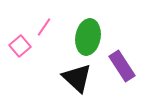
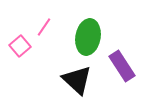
black triangle: moved 2 px down
